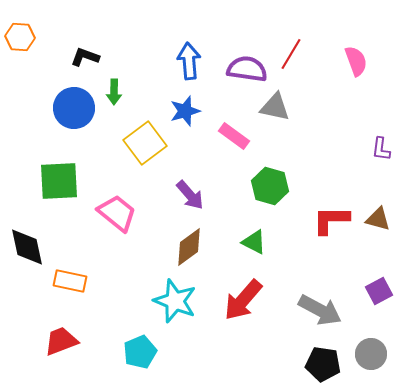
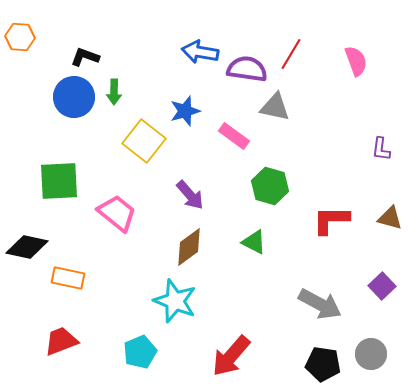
blue arrow: moved 11 px right, 9 px up; rotated 75 degrees counterclockwise
blue circle: moved 11 px up
yellow square: moved 1 px left, 2 px up; rotated 15 degrees counterclockwise
brown triangle: moved 12 px right, 1 px up
black diamond: rotated 66 degrees counterclockwise
orange rectangle: moved 2 px left, 3 px up
purple square: moved 3 px right, 5 px up; rotated 16 degrees counterclockwise
red arrow: moved 12 px left, 56 px down
gray arrow: moved 6 px up
